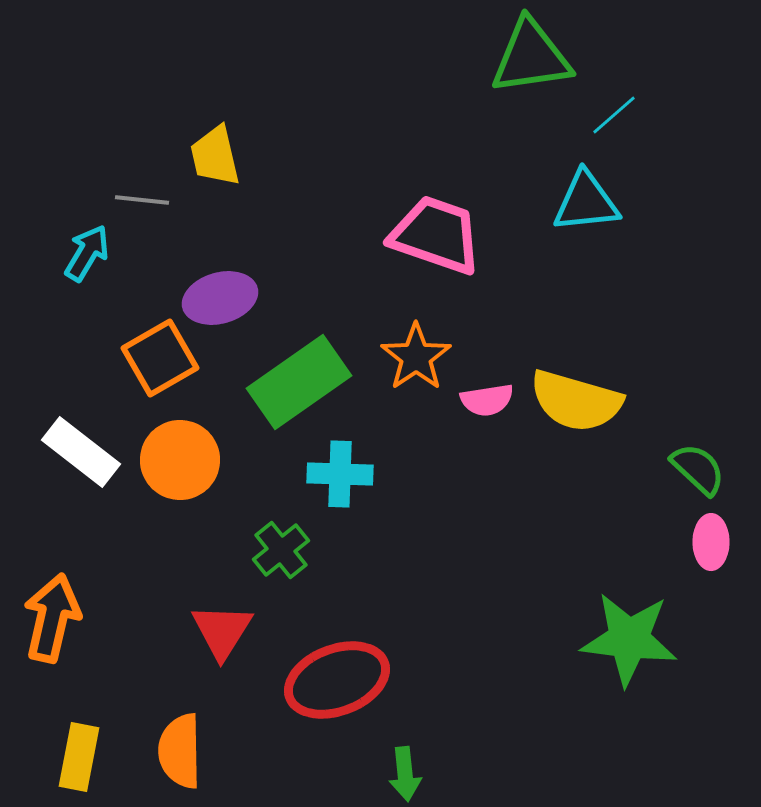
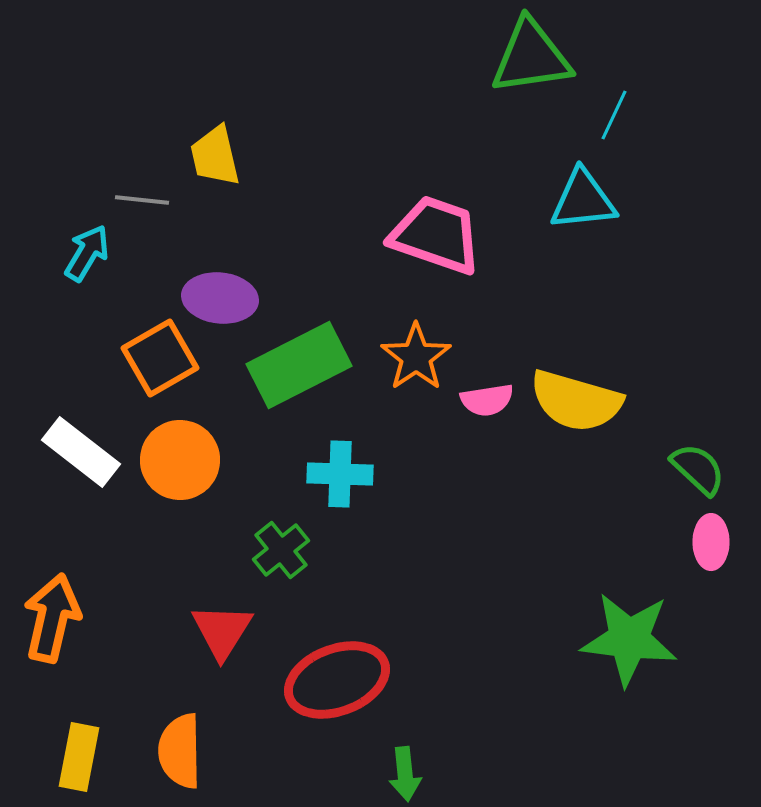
cyan line: rotated 24 degrees counterclockwise
cyan triangle: moved 3 px left, 2 px up
purple ellipse: rotated 22 degrees clockwise
green rectangle: moved 17 px up; rotated 8 degrees clockwise
